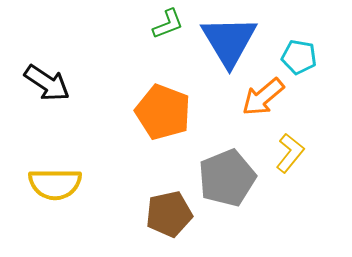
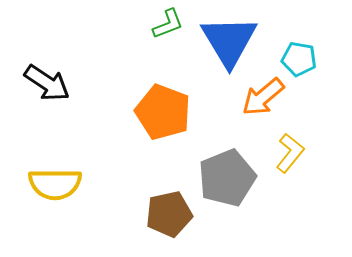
cyan pentagon: moved 2 px down
